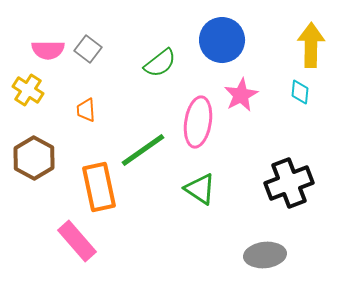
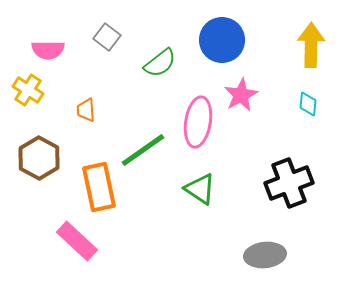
gray square: moved 19 px right, 12 px up
cyan diamond: moved 8 px right, 12 px down
brown hexagon: moved 5 px right
pink rectangle: rotated 6 degrees counterclockwise
